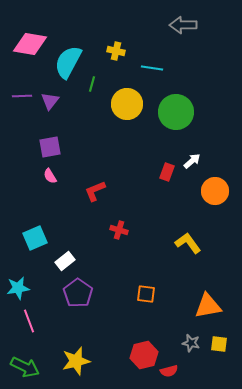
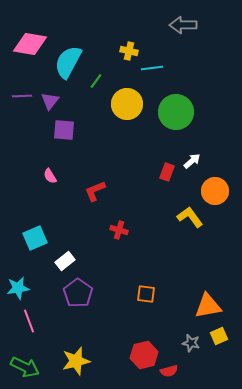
yellow cross: moved 13 px right
cyan line: rotated 15 degrees counterclockwise
green line: moved 4 px right, 3 px up; rotated 21 degrees clockwise
purple square: moved 14 px right, 17 px up; rotated 15 degrees clockwise
yellow L-shape: moved 2 px right, 26 px up
yellow square: moved 8 px up; rotated 30 degrees counterclockwise
